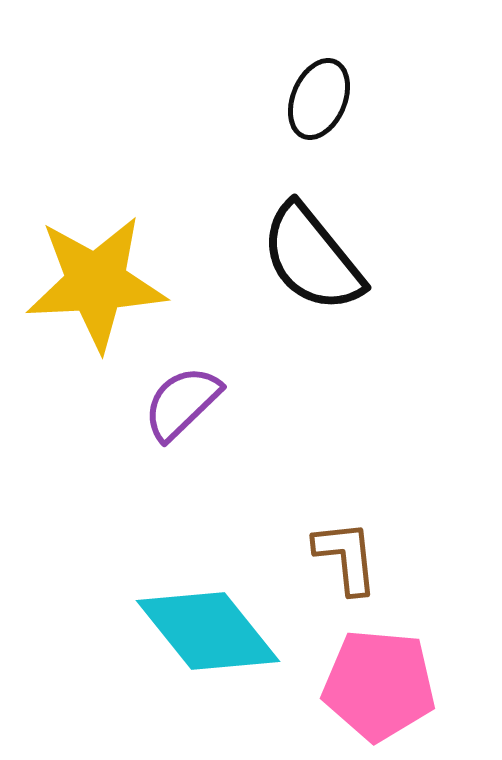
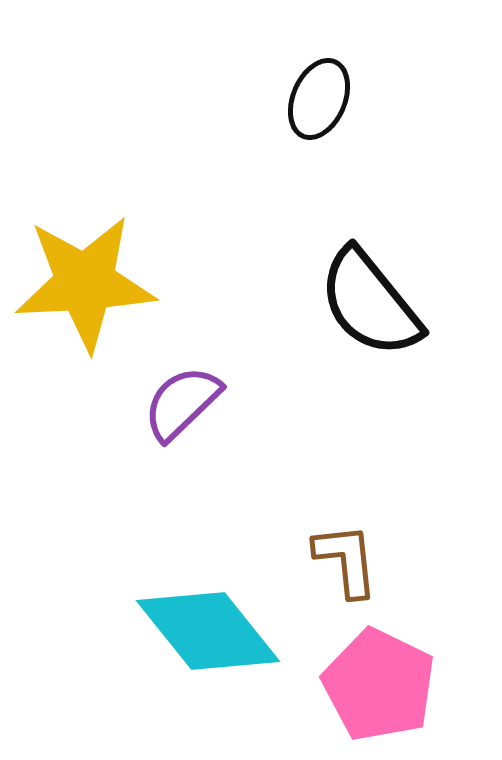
black semicircle: moved 58 px right, 45 px down
yellow star: moved 11 px left
brown L-shape: moved 3 px down
pink pentagon: rotated 21 degrees clockwise
